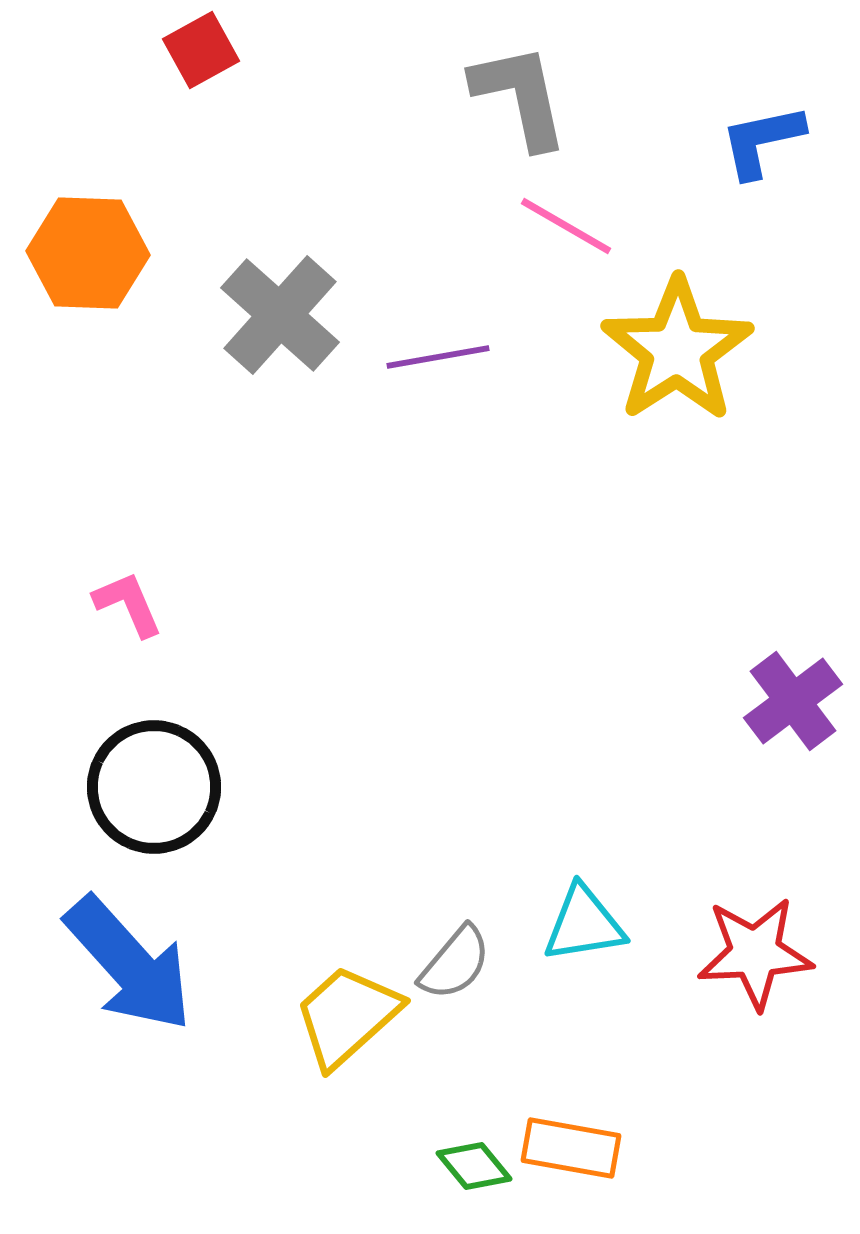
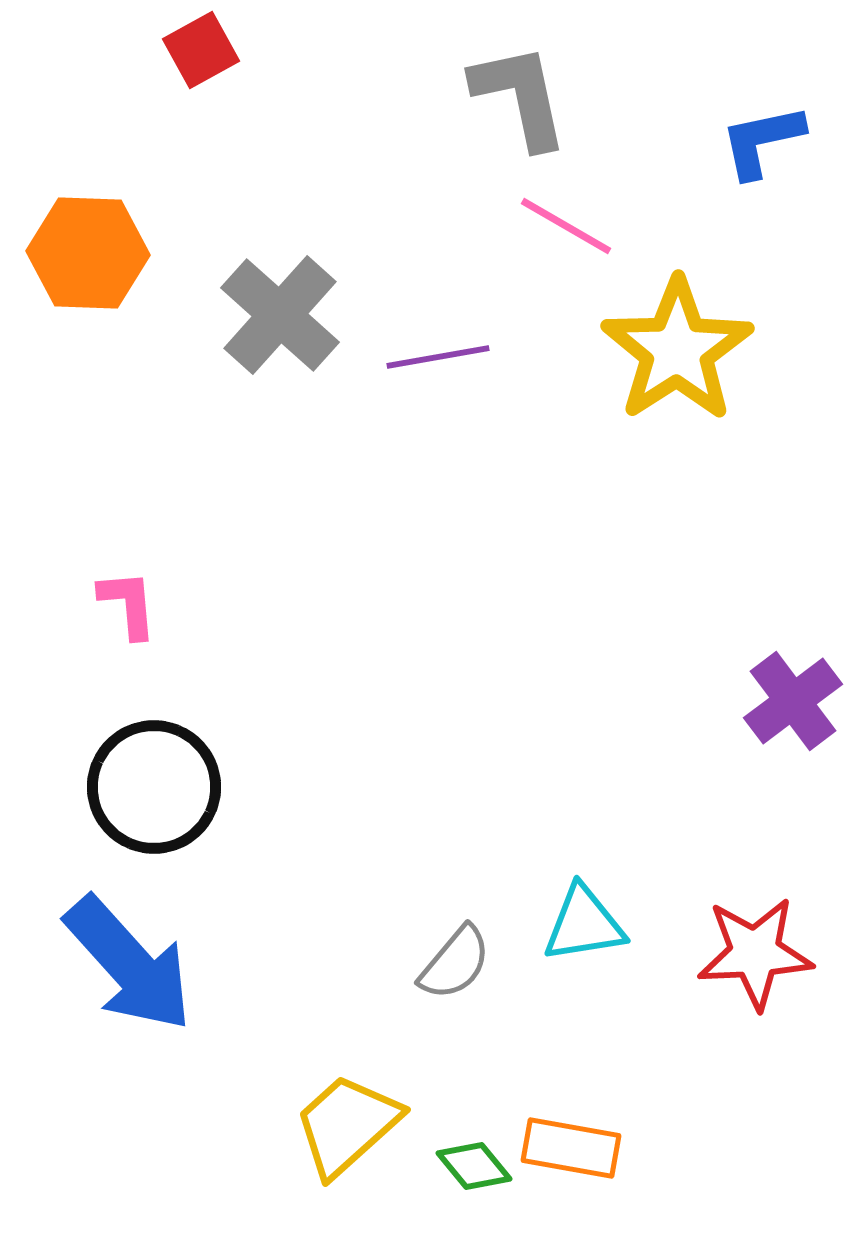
pink L-shape: rotated 18 degrees clockwise
yellow trapezoid: moved 109 px down
